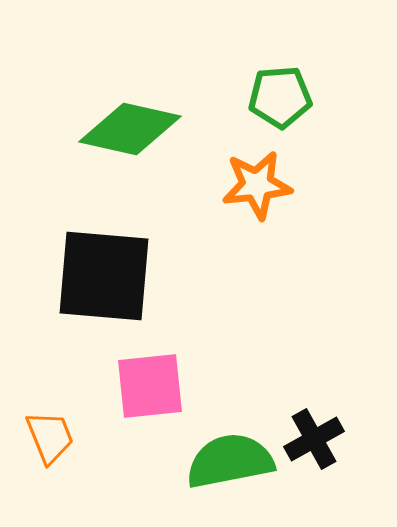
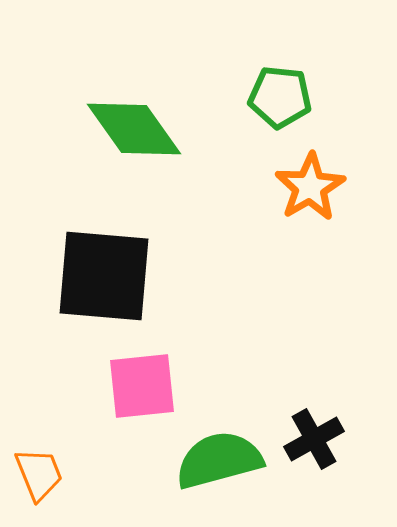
green pentagon: rotated 10 degrees clockwise
green diamond: moved 4 px right; rotated 42 degrees clockwise
orange star: moved 53 px right, 2 px down; rotated 24 degrees counterclockwise
pink square: moved 8 px left
orange trapezoid: moved 11 px left, 37 px down
green semicircle: moved 11 px left, 1 px up; rotated 4 degrees counterclockwise
